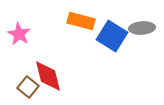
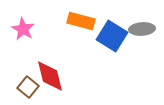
gray ellipse: moved 1 px down
pink star: moved 4 px right, 5 px up
red diamond: moved 2 px right
